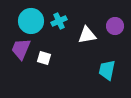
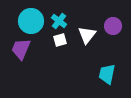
cyan cross: rotated 28 degrees counterclockwise
purple circle: moved 2 px left
white triangle: rotated 42 degrees counterclockwise
white square: moved 16 px right, 18 px up; rotated 32 degrees counterclockwise
cyan trapezoid: moved 4 px down
